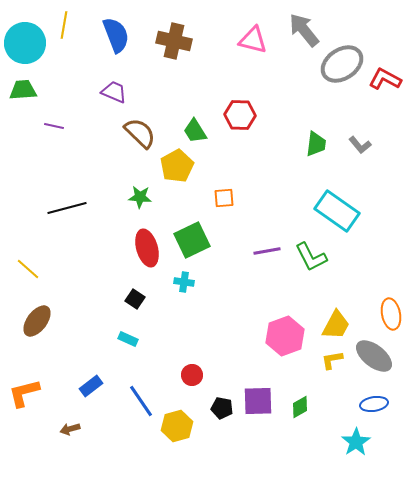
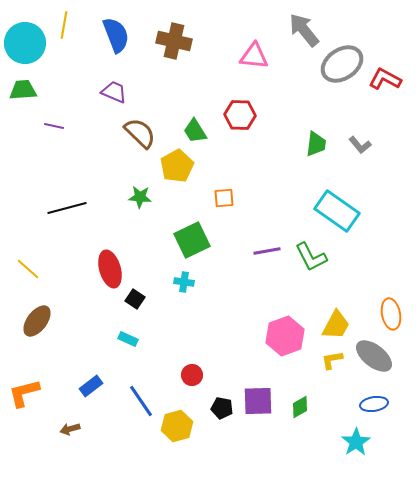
pink triangle at (253, 40): moved 1 px right, 16 px down; rotated 8 degrees counterclockwise
red ellipse at (147, 248): moved 37 px left, 21 px down
